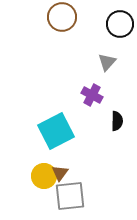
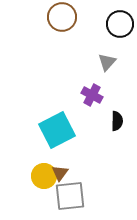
cyan square: moved 1 px right, 1 px up
